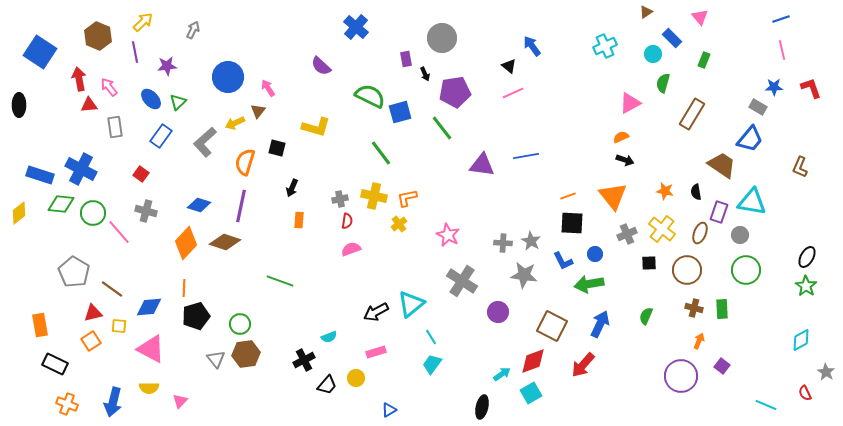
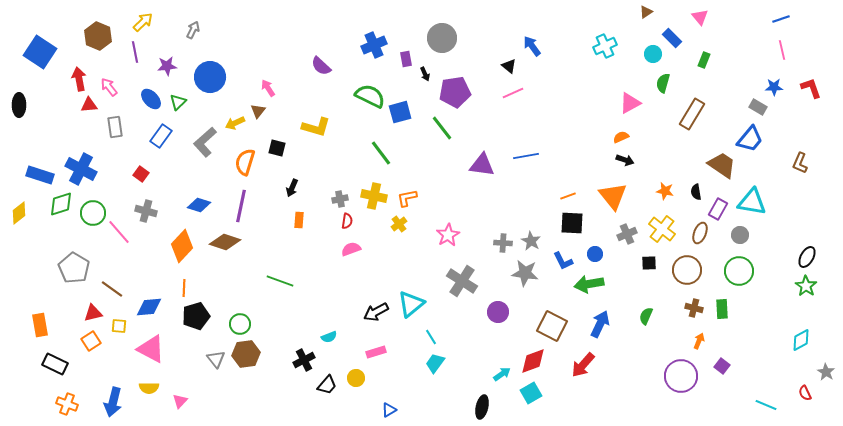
blue cross at (356, 27): moved 18 px right, 18 px down; rotated 25 degrees clockwise
blue circle at (228, 77): moved 18 px left
brown L-shape at (800, 167): moved 4 px up
green diamond at (61, 204): rotated 24 degrees counterclockwise
purple rectangle at (719, 212): moved 1 px left, 3 px up; rotated 10 degrees clockwise
pink star at (448, 235): rotated 15 degrees clockwise
orange diamond at (186, 243): moved 4 px left, 3 px down
green circle at (746, 270): moved 7 px left, 1 px down
gray pentagon at (74, 272): moved 4 px up
gray star at (524, 275): moved 1 px right, 2 px up
cyan trapezoid at (432, 364): moved 3 px right, 1 px up
